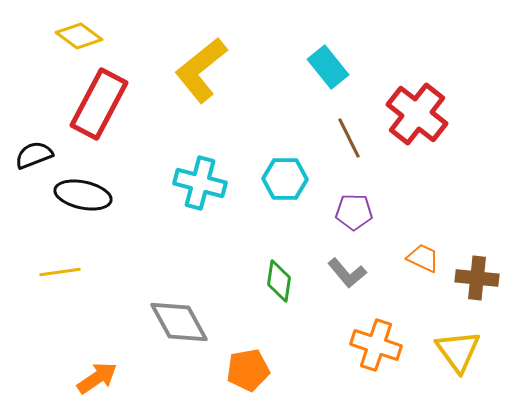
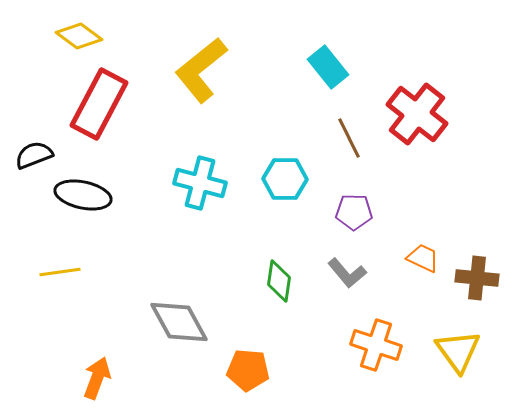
orange pentagon: rotated 15 degrees clockwise
orange arrow: rotated 36 degrees counterclockwise
